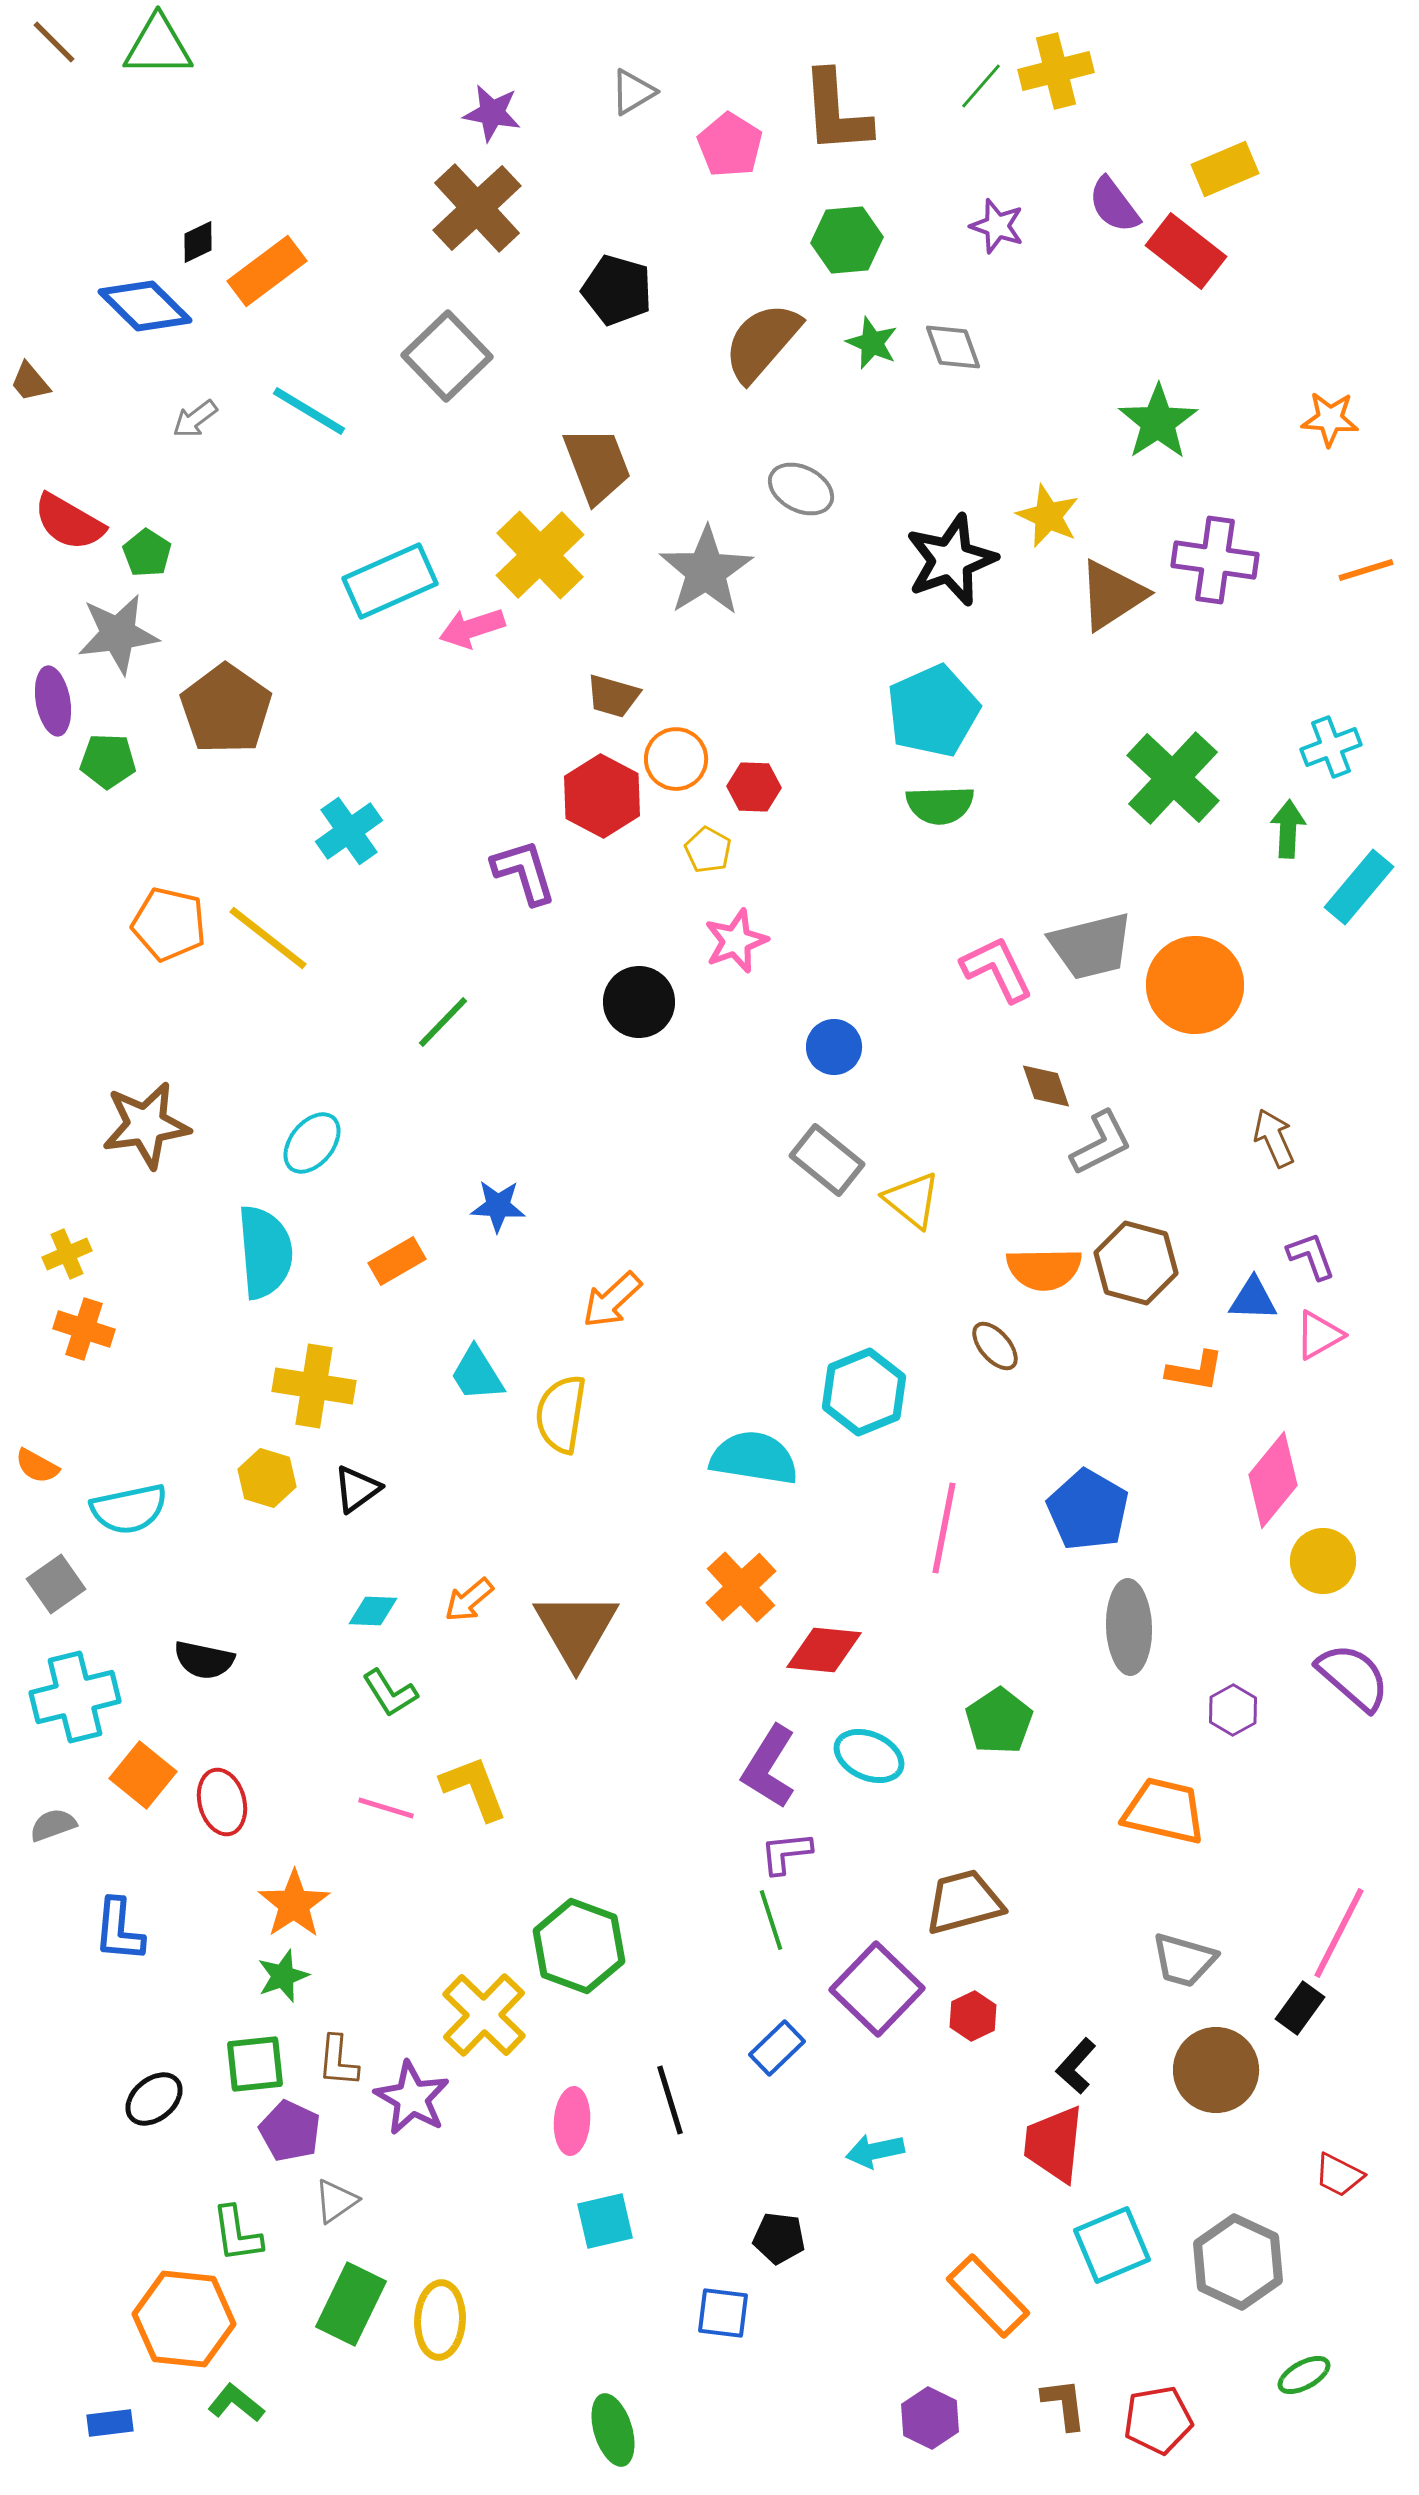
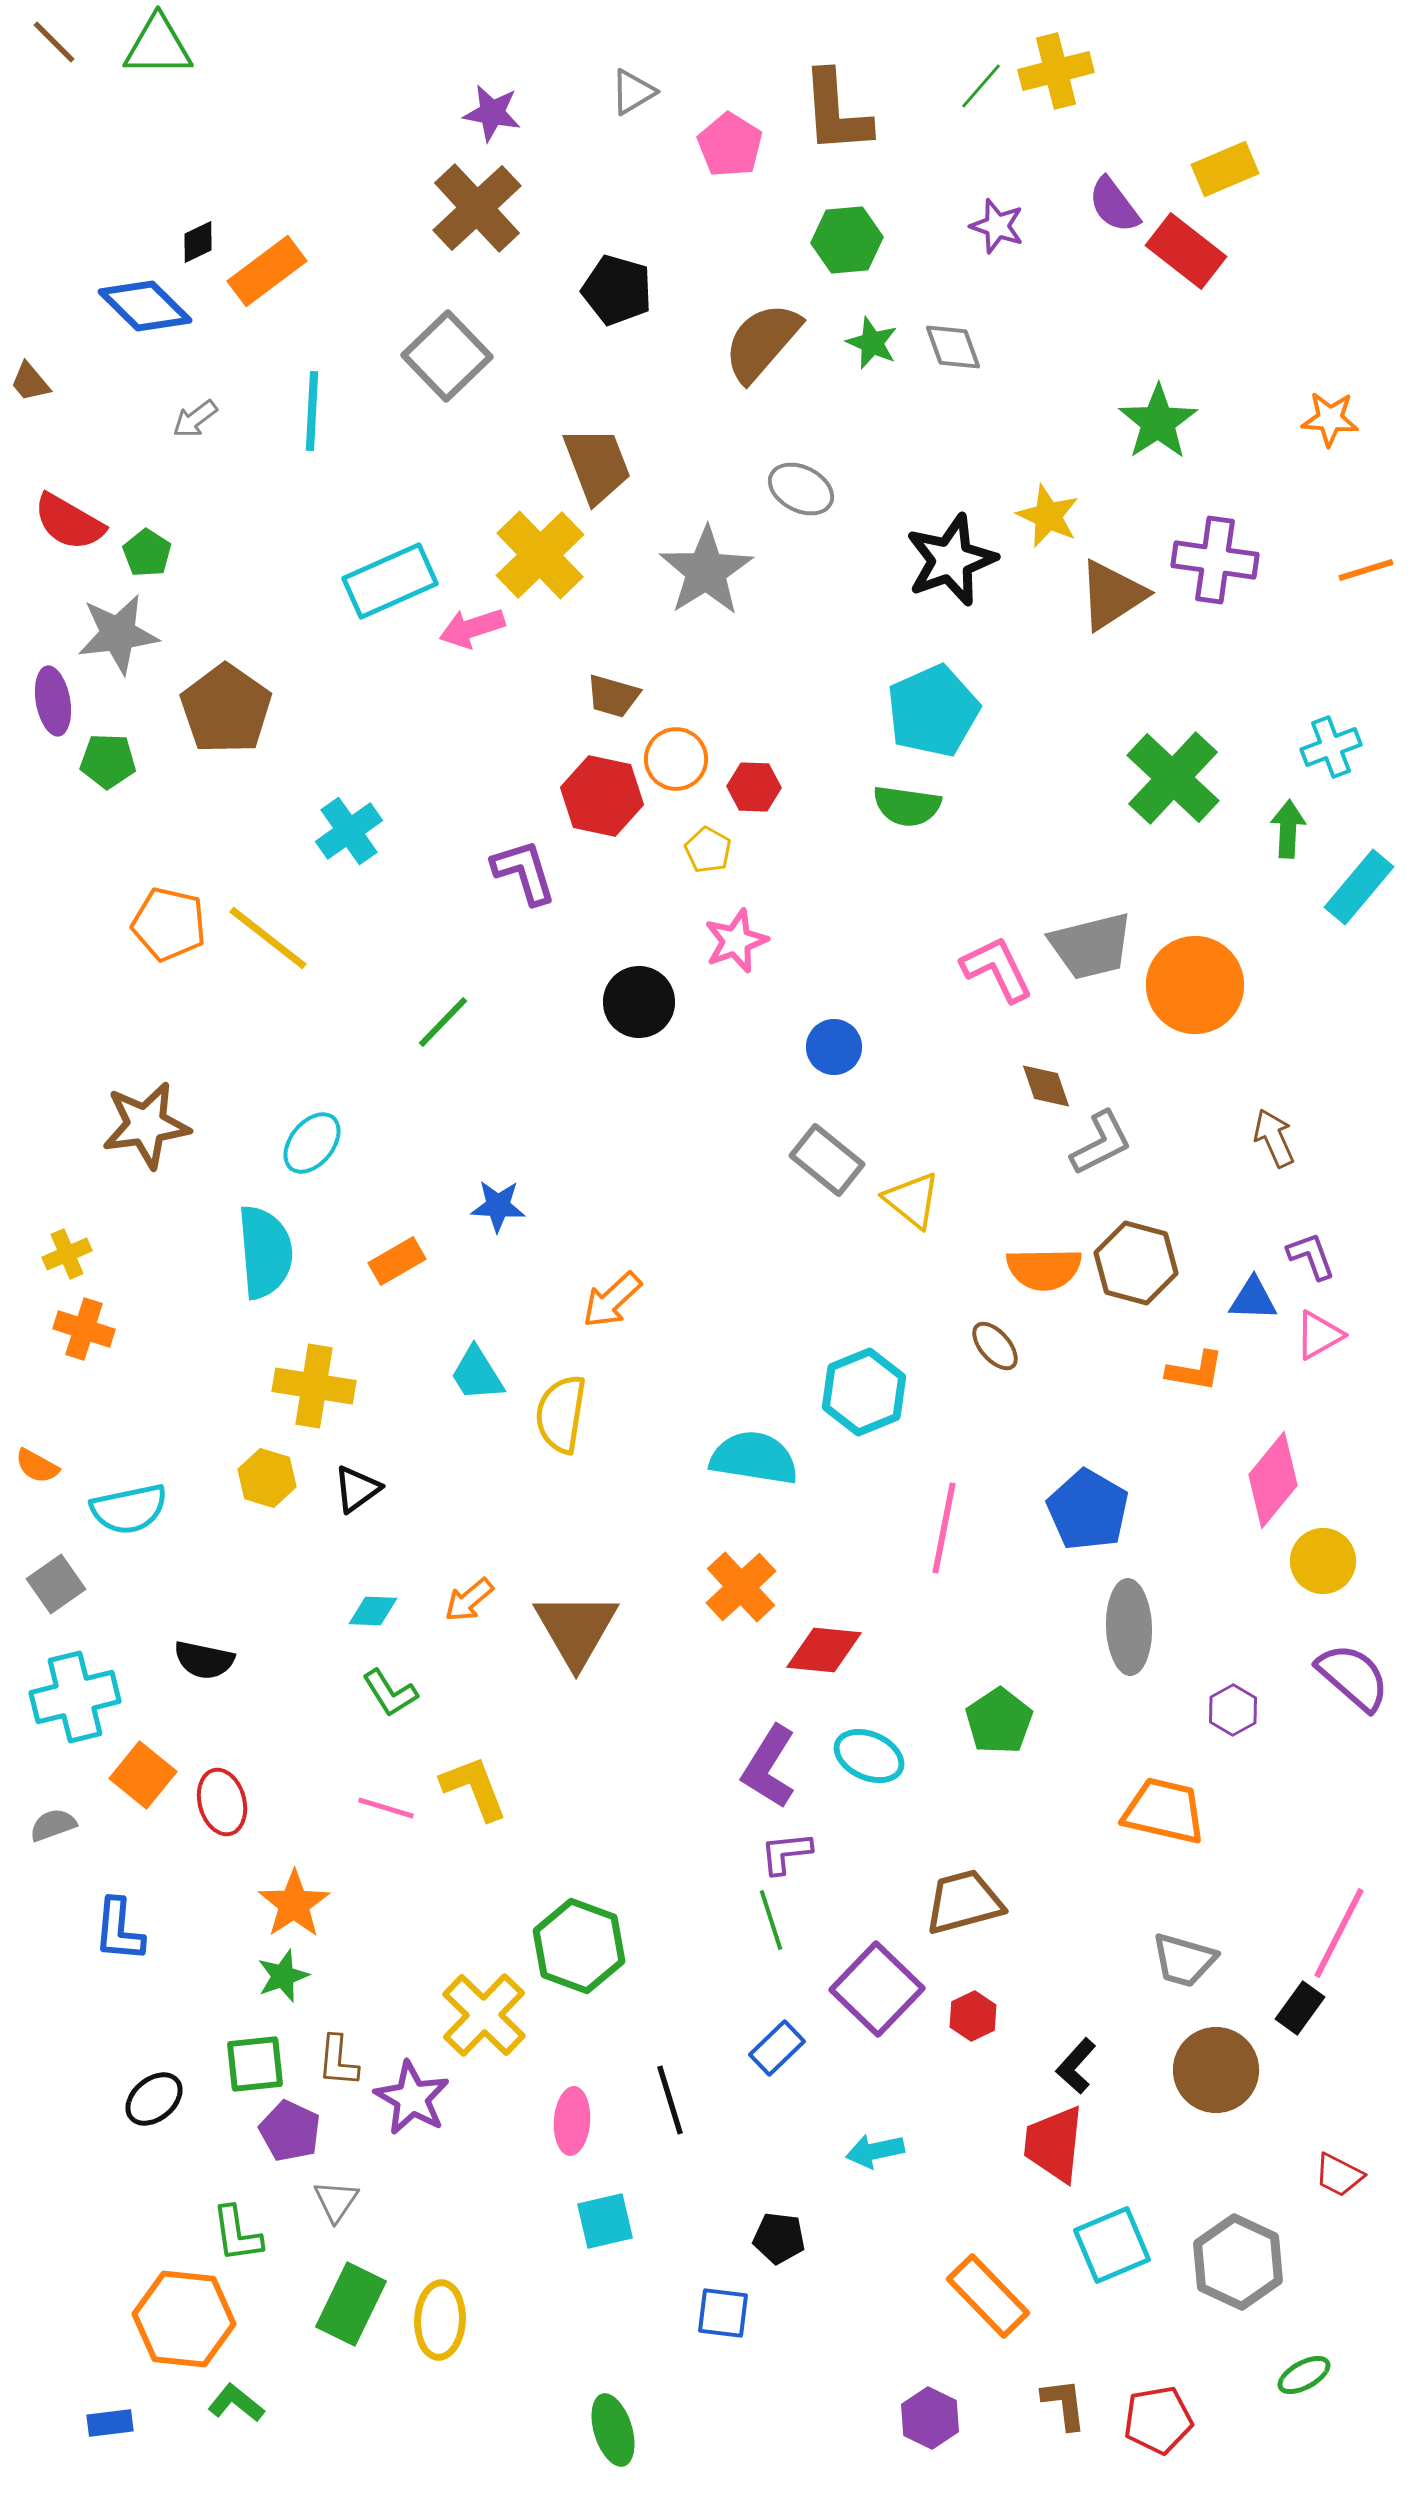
cyan line at (309, 411): moved 3 px right; rotated 62 degrees clockwise
red hexagon at (602, 796): rotated 16 degrees counterclockwise
green semicircle at (940, 805): moved 33 px left, 1 px down; rotated 10 degrees clockwise
gray triangle at (336, 2201): rotated 21 degrees counterclockwise
